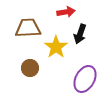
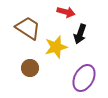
red arrow: rotated 24 degrees clockwise
brown trapezoid: rotated 36 degrees clockwise
yellow star: rotated 20 degrees clockwise
purple ellipse: moved 1 px left, 1 px up
